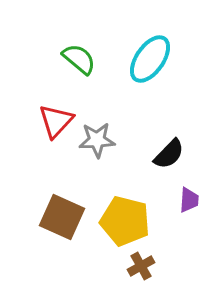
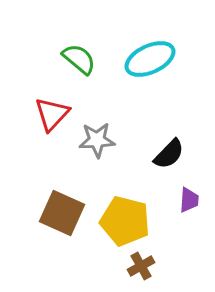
cyan ellipse: rotated 30 degrees clockwise
red triangle: moved 4 px left, 7 px up
brown square: moved 4 px up
